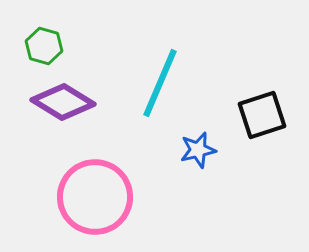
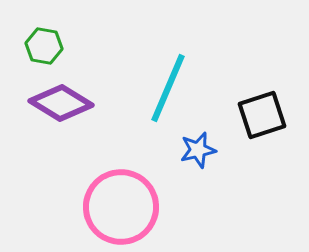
green hexagon: rotated 6 degrees counterclockwise
cyan line: moved 8 px right, 5 px down
purple diamond: moved 2 px left, 1 px down
pink circle: moved 26 px right, 10 px down
